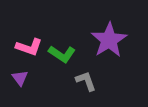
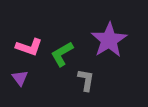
green L-shape: rotated 116 degrees clockwise
gray L-shape: moved 1 px up; rotated 30 degrees clockwise
